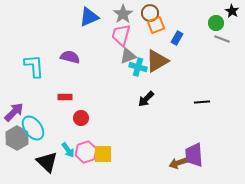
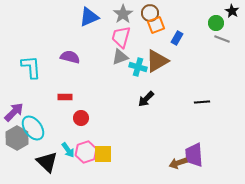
pink trapezoid: moved 2 px down
gray triangle: moved 8 px left, 1 px down
cyan L-shape: moved 3 px left, 1 px down
